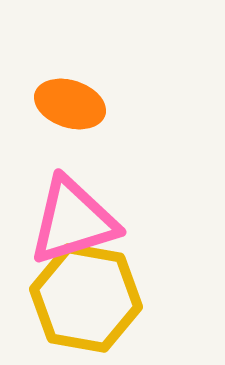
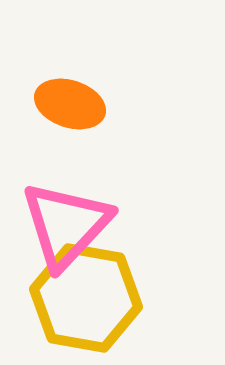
pink triangle: moved 7 px left, 4 px down; rotated 30 degrees counterclockwise
